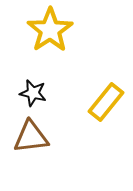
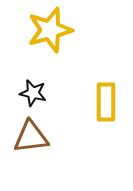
yellow star: rotated 18 degrees clockwise
yellow rectangle: rotated 39 degrees counterclockwise
